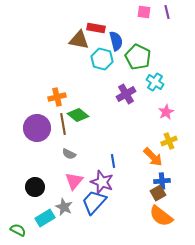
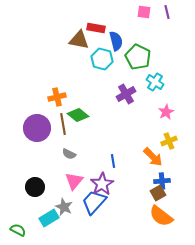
purple star: moved 2 px down; rotated 20 degrees clockwise
cyan rectangle: moved 4 px right
